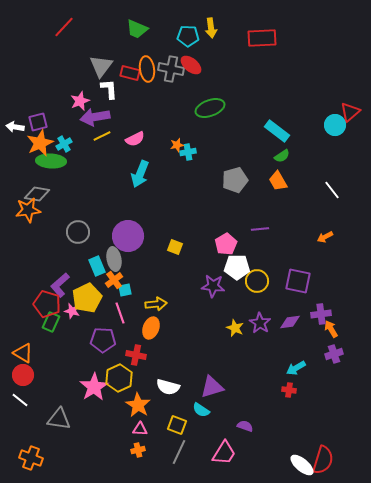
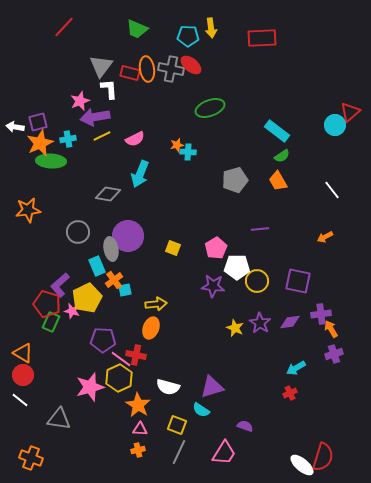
cyan cross at (64, 144): moved 4 px right, 5 px up; rotated 21 degrees clockwise
cyan cross at (188, 152): rotated 14 degrees clockwise
gray diamond at (37, 194): moved 71 px right
pink pentagon at (226, 244): moved 10 px left, 4 px down
yellow square at (175, 247): moved 2 px left, 1 px down
gray ellipse at (114, 259): moved 3 px left, 10 px up
pink line at (120, 313): moved 1 px right, 46 px down; rotated 35 degrees counterclockwise
pink star at (94, 387): moved 4 px left; rotated 16 degrees clockwise
red cross at (289, 390): moved 1 px right, 3 px down; rotated 32 degrees counterclockwise
red semicircle at (323, 460): moved 3 px up
